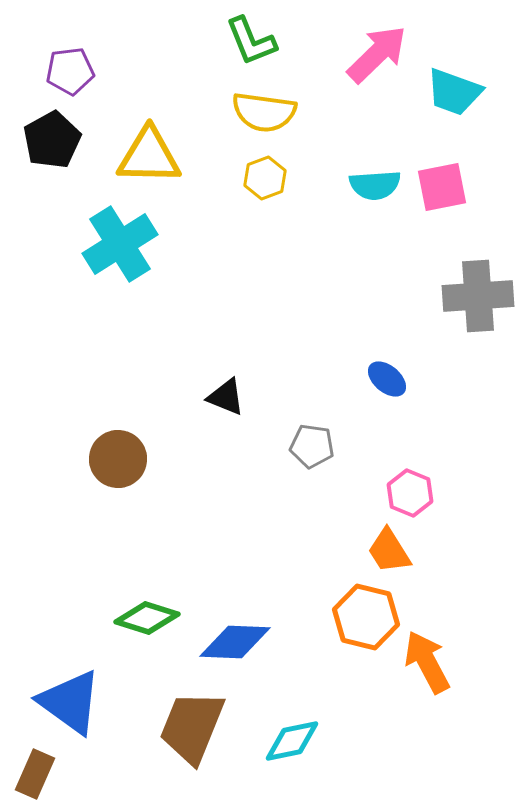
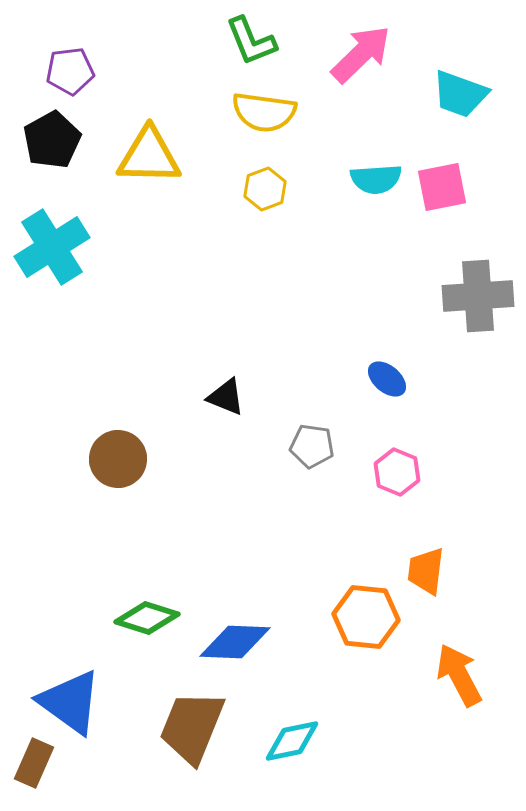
pink arrow: moved 16 px left
cyan trapezoid: moved 6 px right, 2 px down
yellow hexagon: moved 11 px down
cyan semicircle: moved 1 px right, 6 px up
cyan cross: moved 68 px left, 3 px down
pink hexagon: moved 13 px left, 21 px up
orange trapezoid: moved 37 px right, 20 px down; rotated 39 degrees clockwise
orange hexagon: rotated 8 degrees counterclockwise
orange arrow: moved 32 px right, 13 px down
brown rectangle: moved 1 px left, 11 px up
